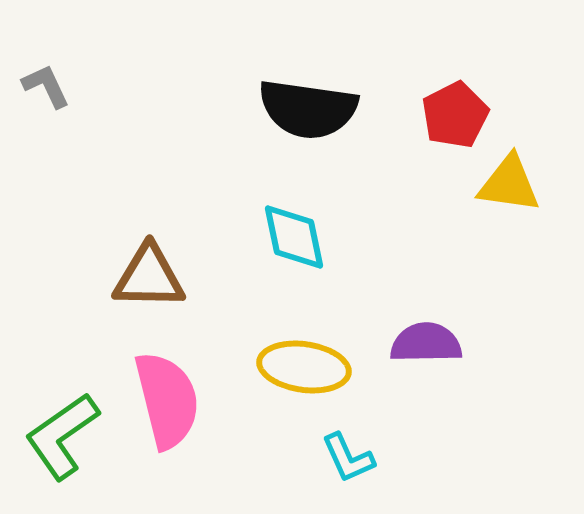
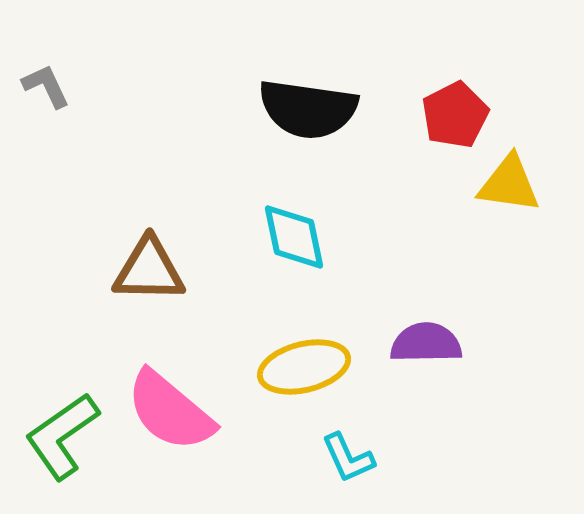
brown triangle: moved 7 px up
yellow ellipse: rotated 22 degrees counterclockwise
pink semicircle: moved 3 px right, 11 px down; rotated 144 degrees clockwise
